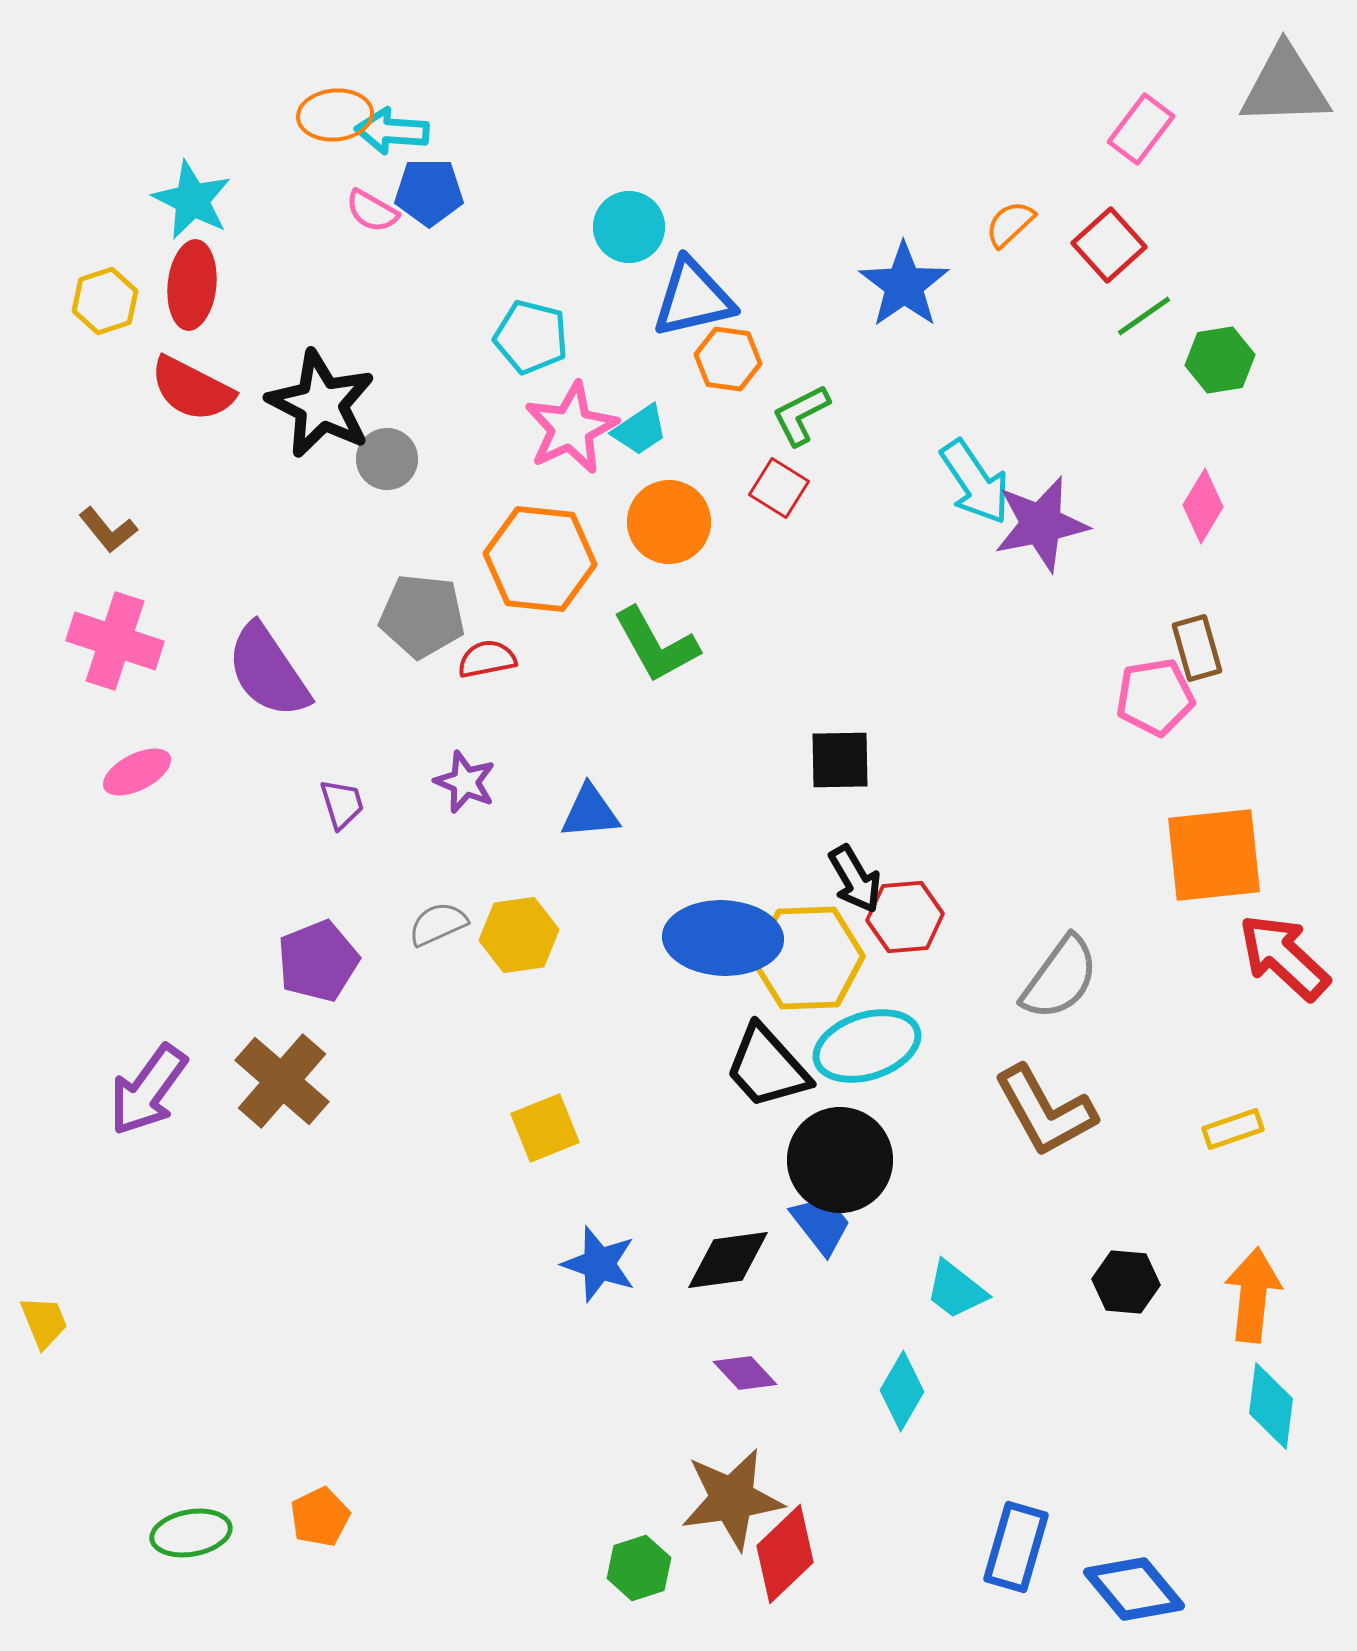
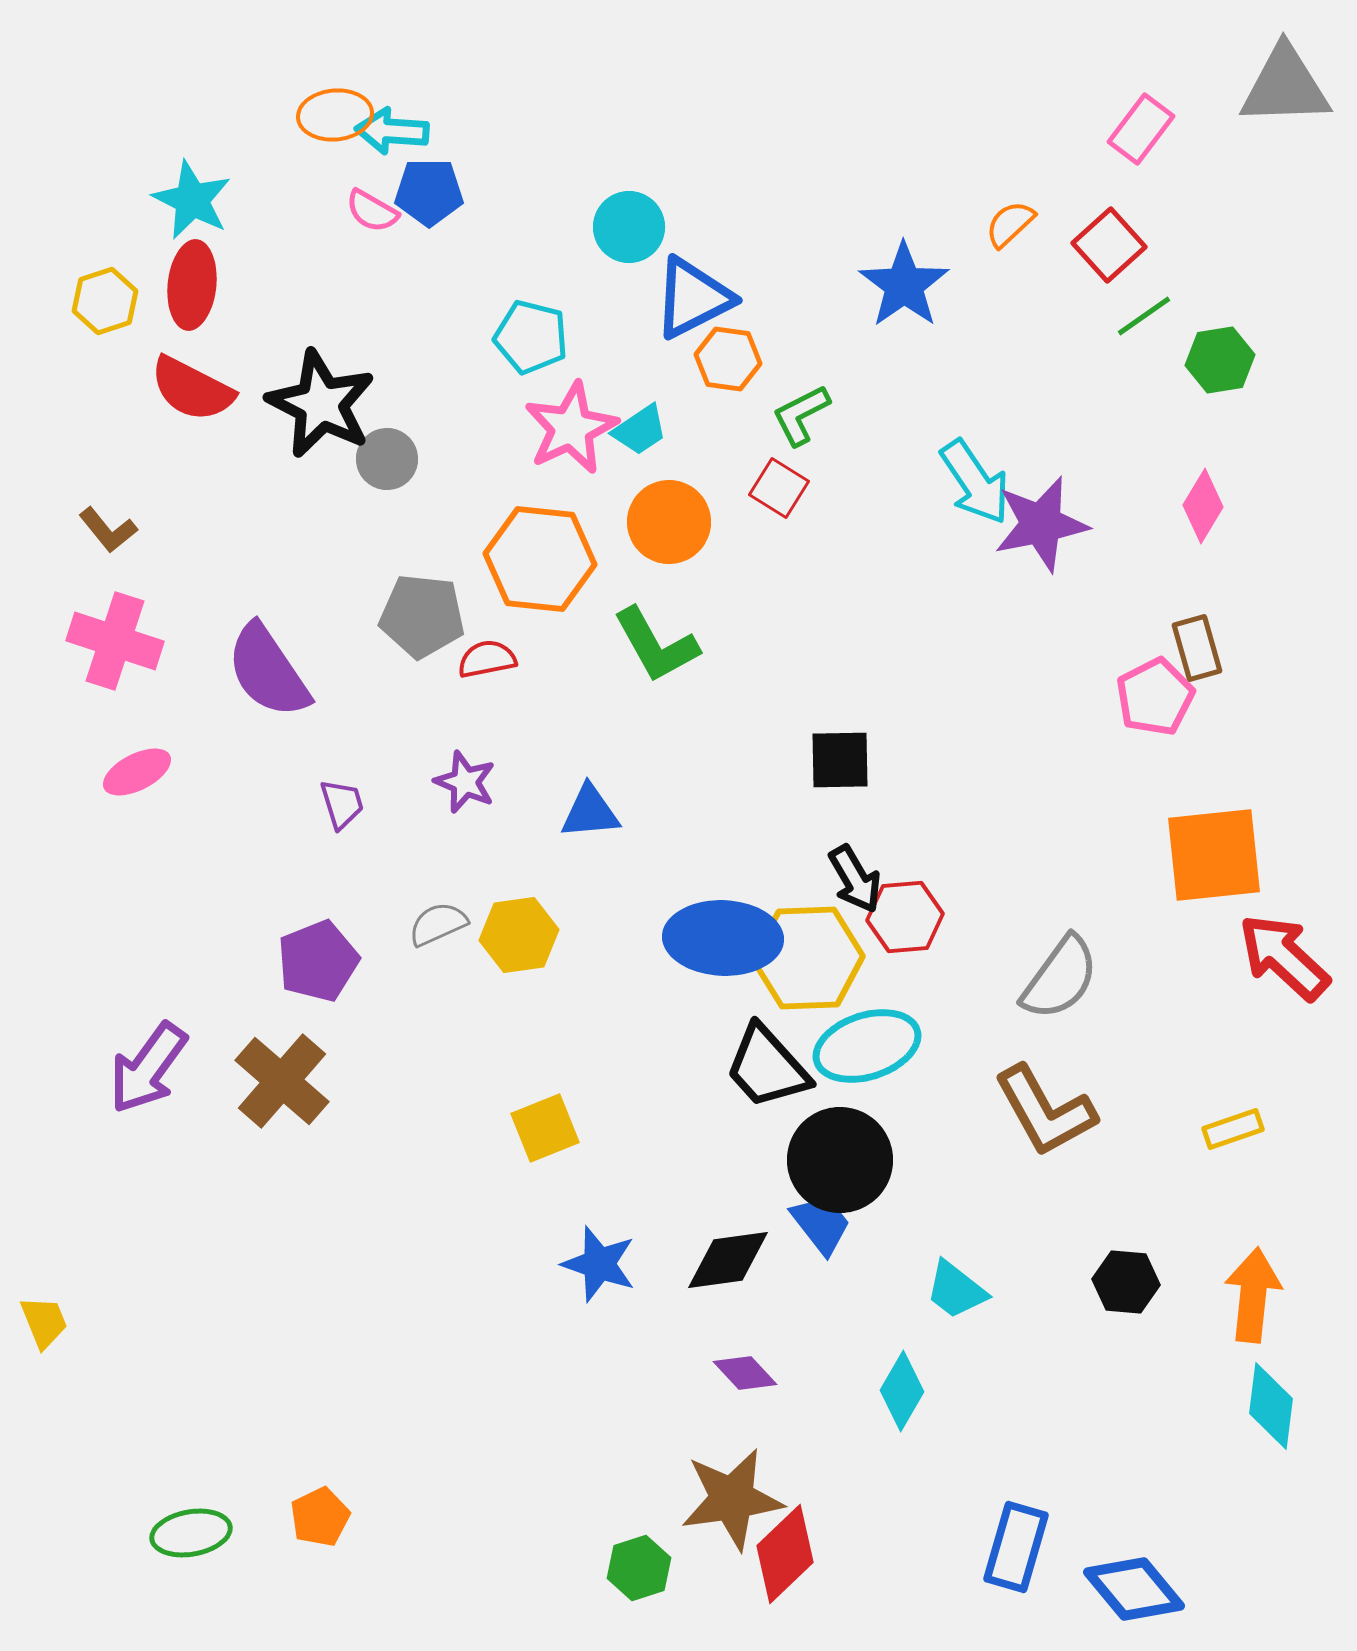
blue triangle at (693, 298): rotated 14 degrees counterclockwise
pink pentagon at (1155, 697): rotated 18 degrees counterclockwise
purple arrow at (148, 1090): moved 22 px up
